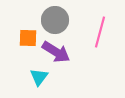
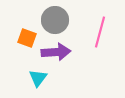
orange square: moved 1 px left; rotated 18 degrees clockwise
purple arrow: rotated 36 degrees counterclockwise
cyan triangle: moved 1 px left, 1 px down
